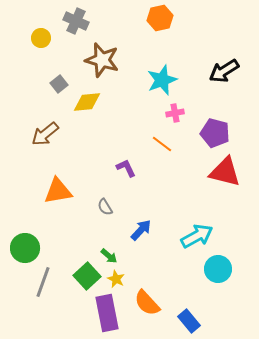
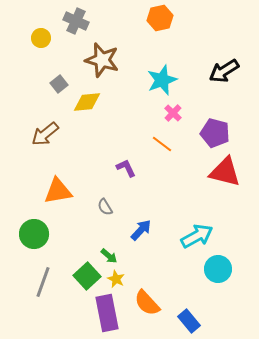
pink cross: moved 2 px left; rotated 36 degrees counterclockwise
green circle: moved 9 px right, 14 px up
